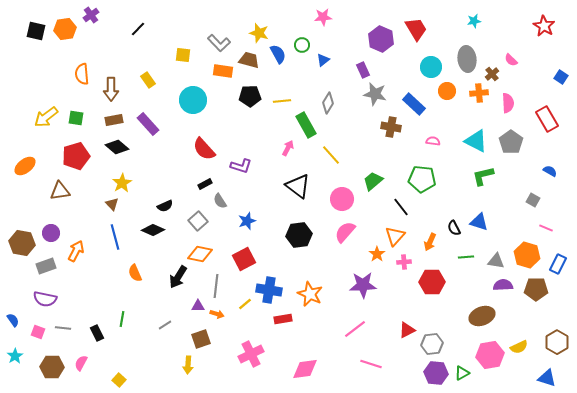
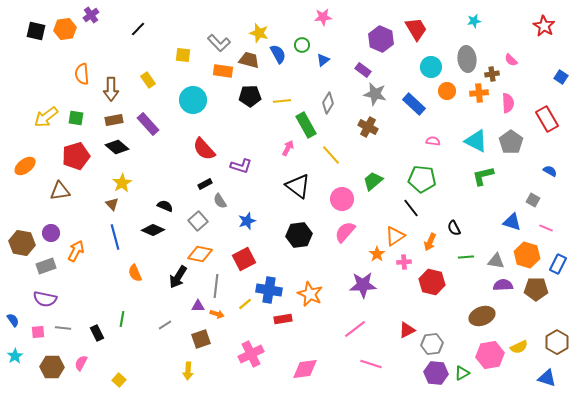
purple rectangle at (363, 70): rotated 28 degrees counterclockwise
brown cross at (492, 74): rotated 32 degrees clockwise
brown cross at (391, 127): moved 23 px left; rotated 18 degrees clockwise
black semicircle at (165, 206): rotated 133 degrees counterclockwise
black line at (401, 207): moved 10 px right, 1 px down
blue triangle at (479, 222): moved 33 px right
orange triangle at (395, 236): rotated 15 degrees clockwise
red hexagon at (432, 282): rotated 15 degrees clockwise
pink square at (38, 332): rotated 24 degrees counterclockwise
yellow arrow at (188, 365): moved 6 px down
